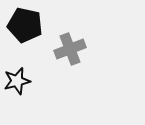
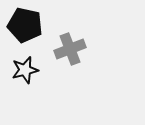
black star: moved 8 px right, 11 px up
